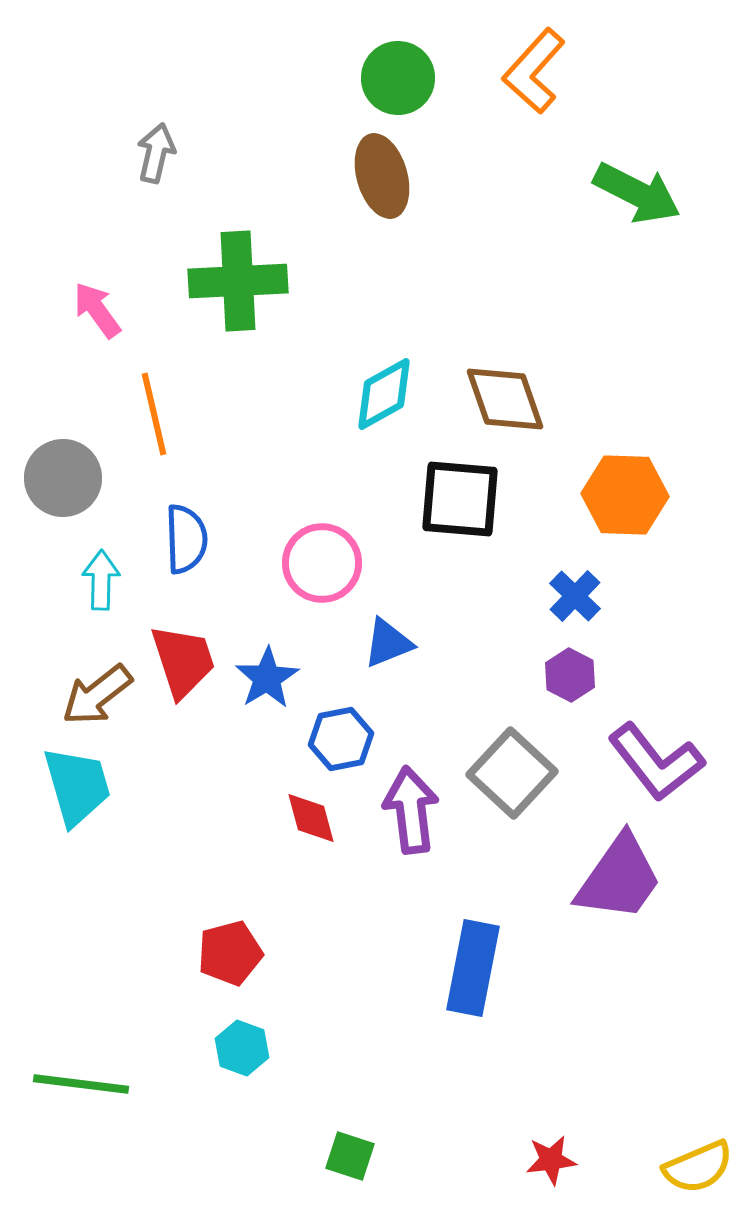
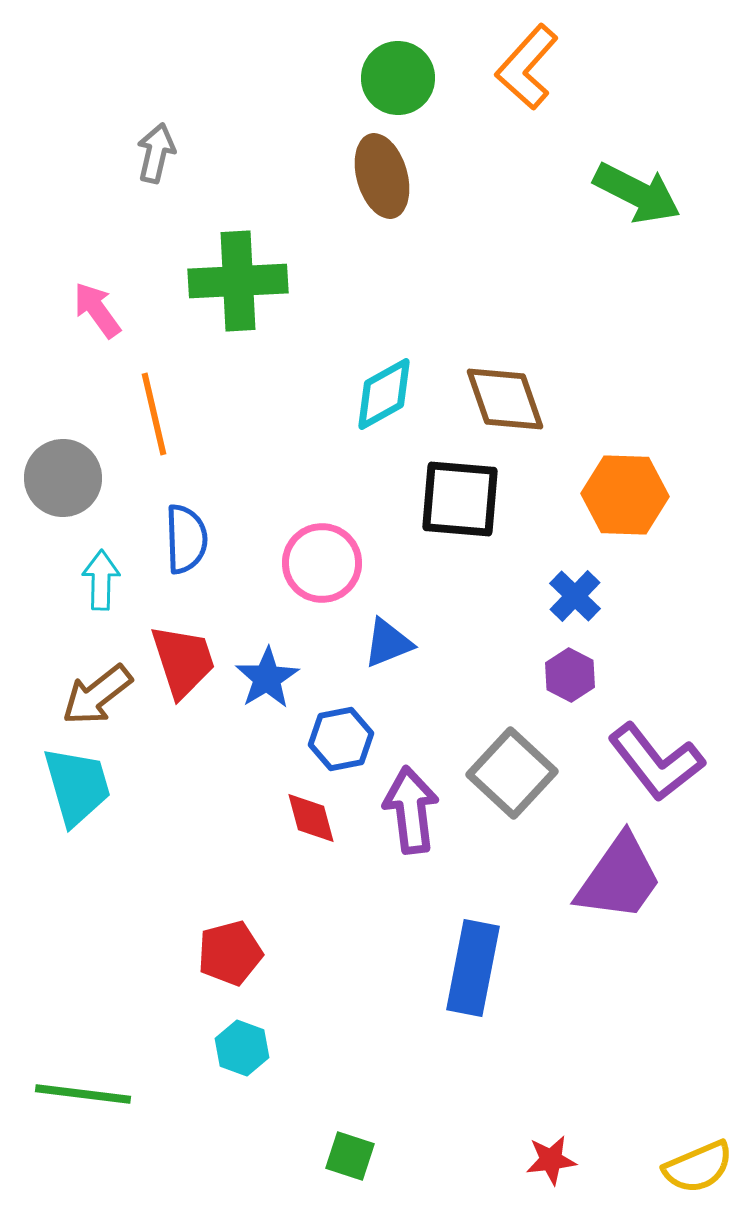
orange L-shape: moved 7 px left, 4 px up
green line: moved 2 px right, 10 px down
